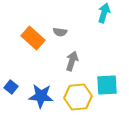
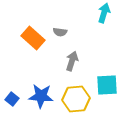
blue square: moved 1 px right, 12 px down
yellow hexagon: moved 2 px left, 2 px down
